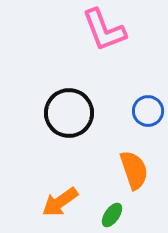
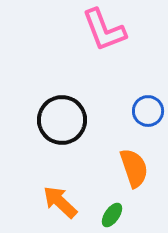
black circle: moved 7 px left, 7 px down
orange semicircle: moved 2 px up
orange arrow: rotated 78 degrees clockwise
